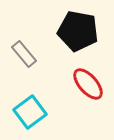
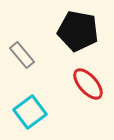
gray rectangle: moved 2 px left, 1 px down
